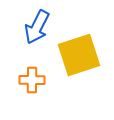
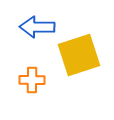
blue arrow: rotated 64 degrees clockwise
